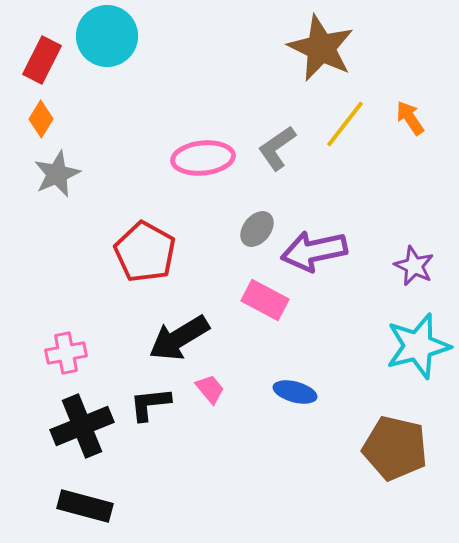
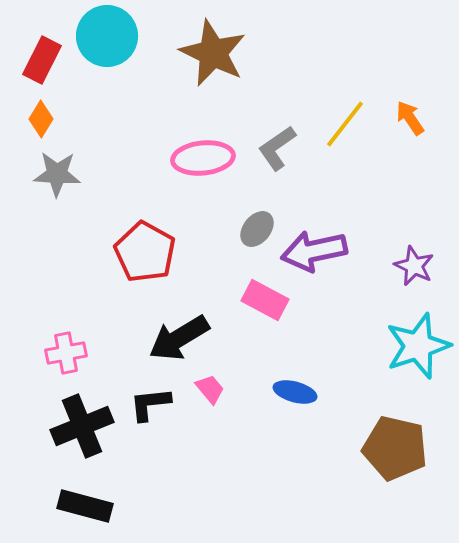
brown star: moved 108 px left, 5 px down
gray star: rotated 27 degrees clockwise
cyan star: rotated 4 degrees counterclockwise
